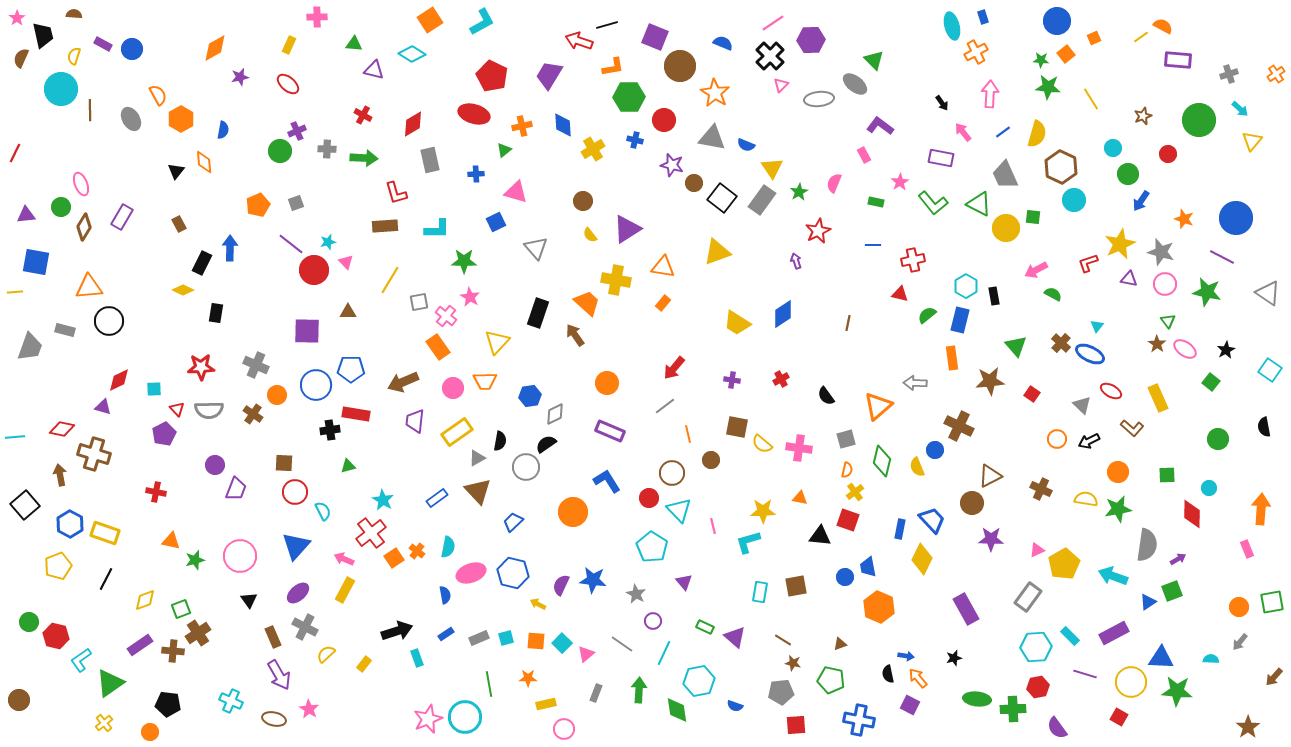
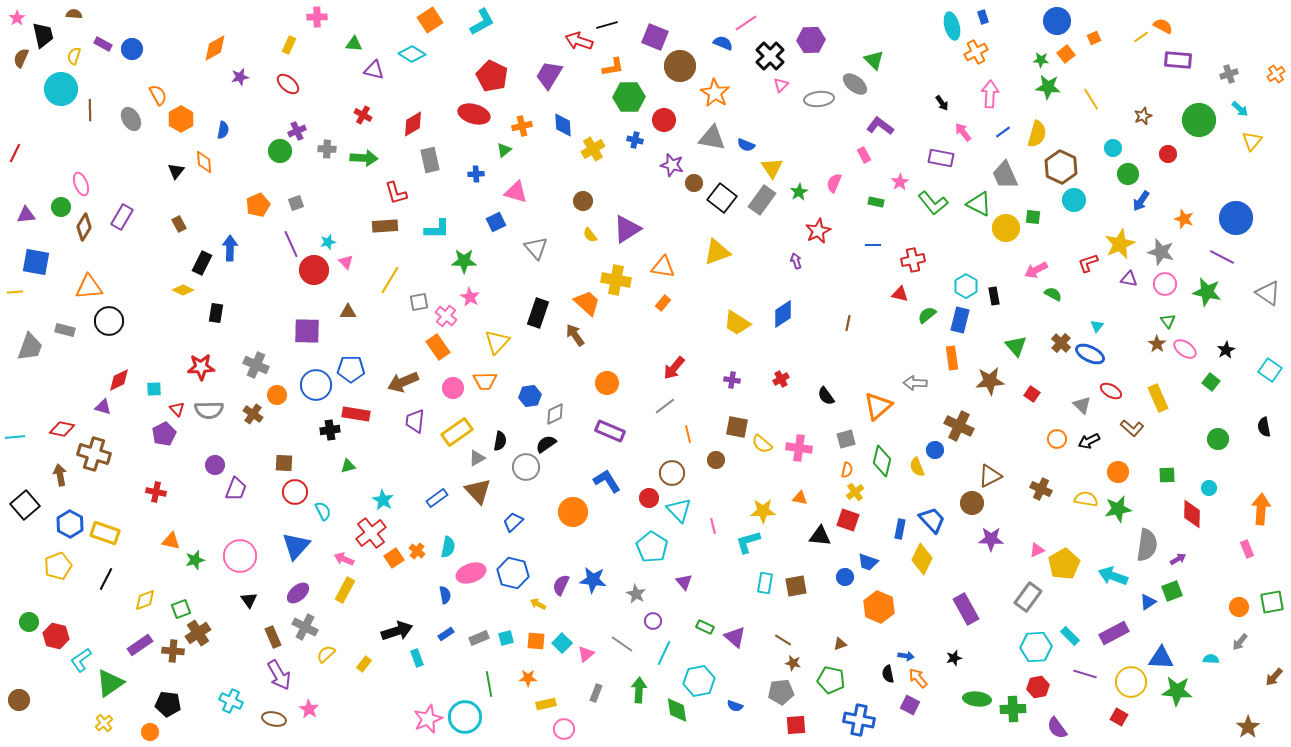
pink line at (773, 23): moved 27 px left
purple line at (291, 244): rotated 28 degrees clockwise
brown circle at (711, 460): moved 5 px right
blue trapezoid at (868, 567): moved 5 px up; rotated 60 degrees counterclockwise
cyan rectangle at (760, 592): moved 5 px right, 9 px up
